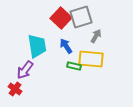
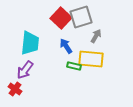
cyan trapezoid: moved 7 px left, 3 px up; rotated 15 degrees clockwise
